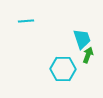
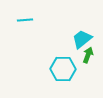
cyan line: moved 1 px left, 1 px up
cyan trapezoid: rotated 110 degrees counterclockwise
